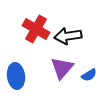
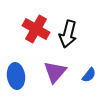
black arrow: moved 2 px up; rotated 68 degrees counterclockwise
purple triangle: moved 7 px left, 4 px down
blue semicircle: rotated 21 degrees counterclockwise
